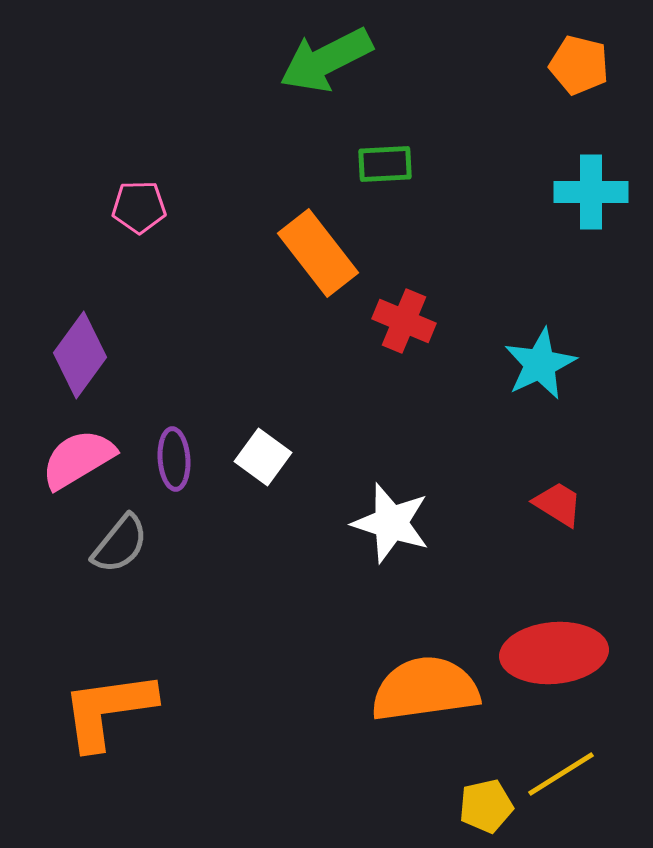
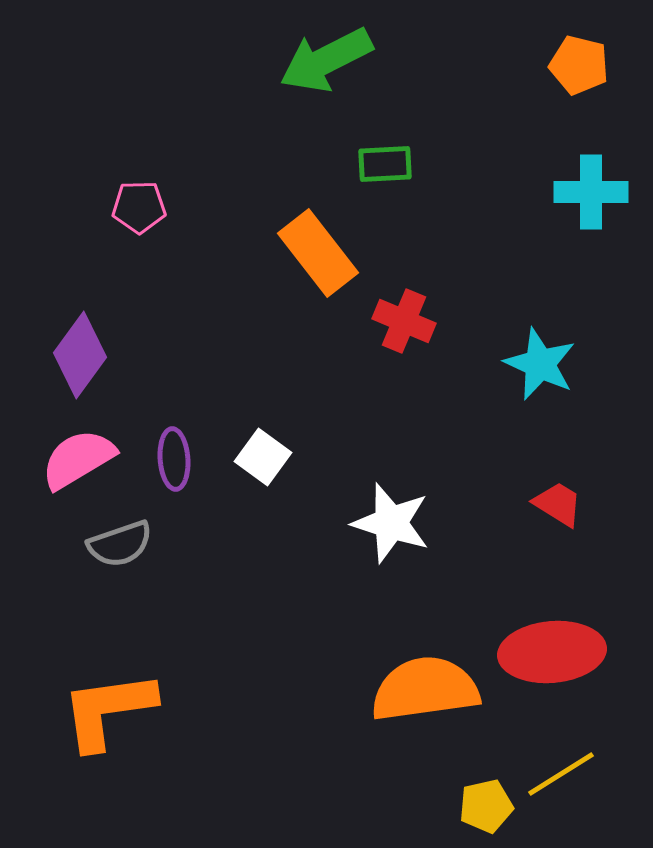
cyan star: rotated 22 degrees counterclockwise
gray semicircle: rotated 32 degrees clockwise
red ellipse: moved 2 px left, 1 px up
